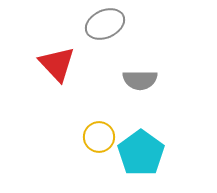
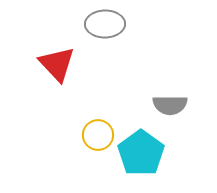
gray ellipse: rotated 24 degrees clockwise
gray semicircle: moved 30 px right, 25 px down
yellow circle: moved 1 px left, 2 px up
